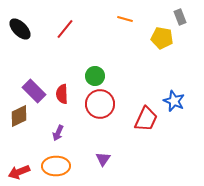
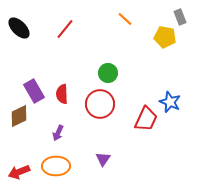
orange line: rotated 28 degrees clockwise
black ellipse: moved 1 px left, 1 px up
yellow pentagon: moved 3 px right, 1 px up
green circle: moved 13 px right, 3 px up
purple rectangle: rotated 15 degrees clockwise
blue star: moved 4 px left, 1 px down
